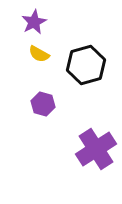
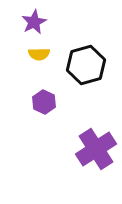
yellow semicircle: rotated 30 degrees counterclockwise
purple hexagon: moved 1 px right, 2 px up; rotated 10 degrees clockwise
